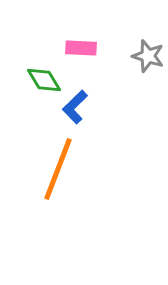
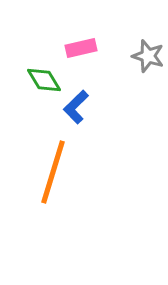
pink rectangle: rotated 16 degrees counterclockwise
blue L-shape: moved 1 px right
orange line: moved 5 px left, 3 px down; rotated 4 degrees counterclockwise
